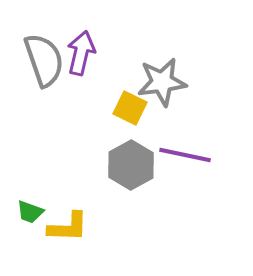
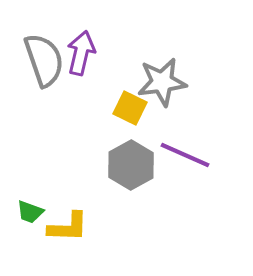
purple line: rotated 12 degrees clockwise
